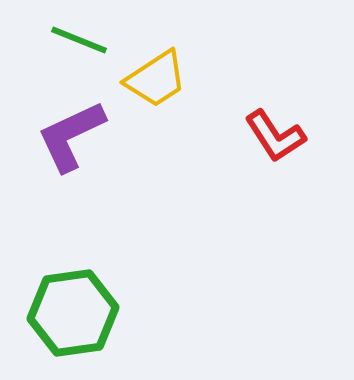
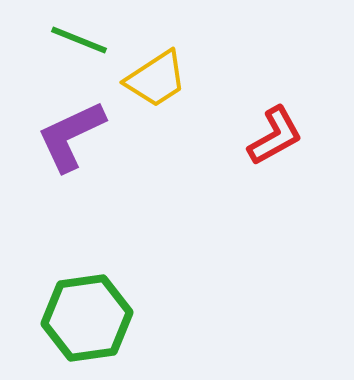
red L-shape: rotated 86 degrees counterclockwise
green hexagon: moved 14 px right, 5 px down
